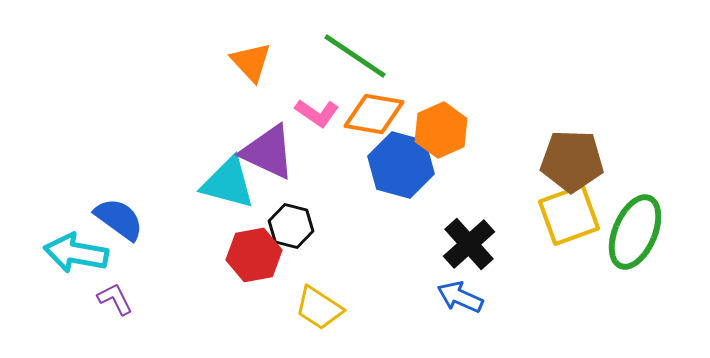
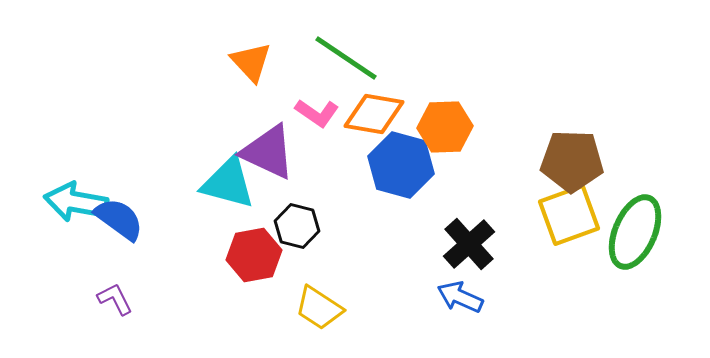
green line: moved 9 px left, 2 px down
orange hexagon: moved 4 px right, 3 px up; rotated 22 degrees clockwise
black hexagon: moved 6 px right
cyan arrow: moved 51 px up
